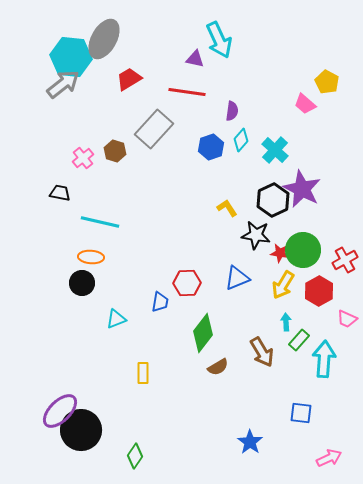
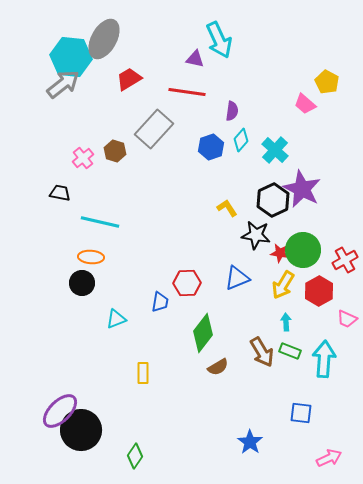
green rectangle at (299, 340): moved 9 px left, 11 px down; rotated 70 degrees clockwise
